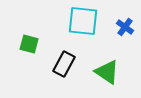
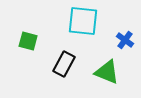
blue cross: moved 13 px down
green square: moved 1 px left, 3 px up
green triangle: rotated 12 degrees counterclockwise
